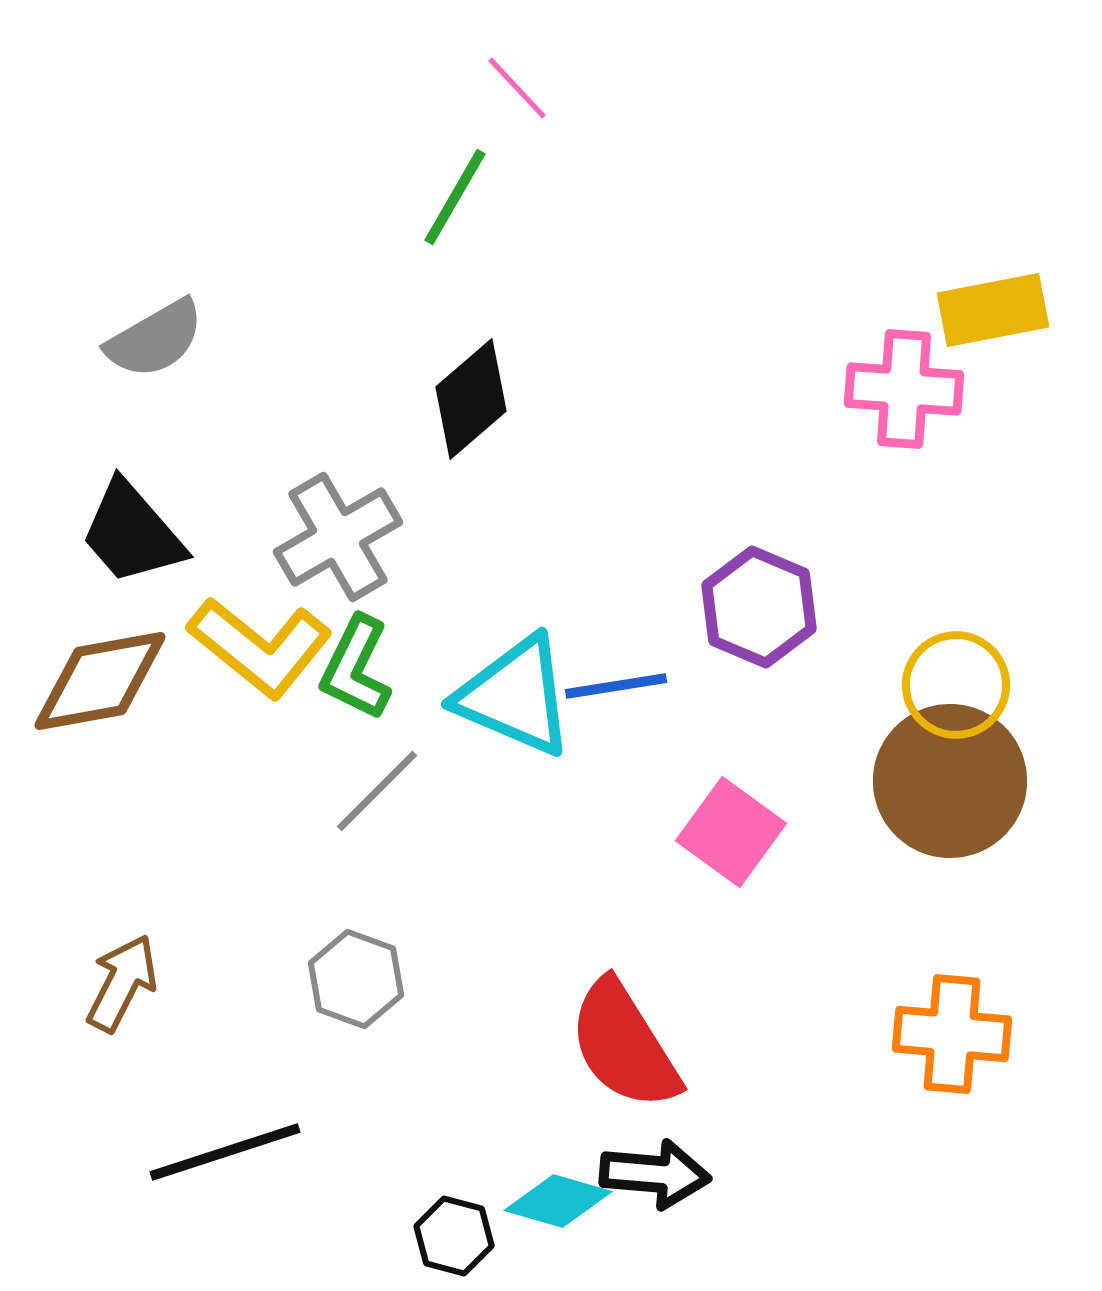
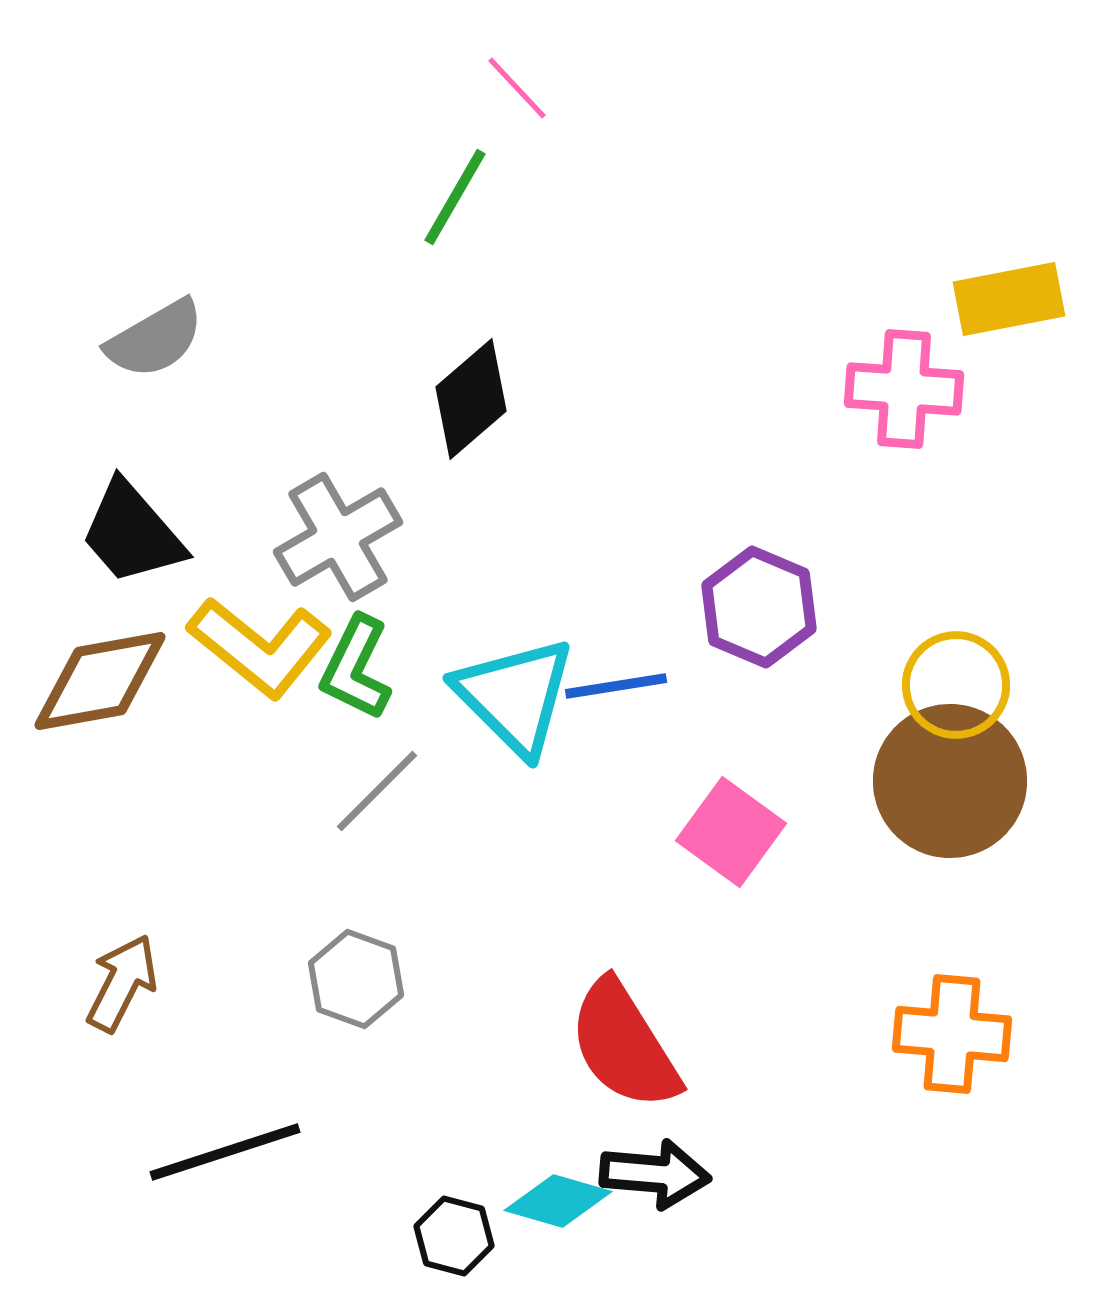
yellow rectangle: moved 16 px right, 11 px up
cyan triangle: rotated 22 degrees clockwise
